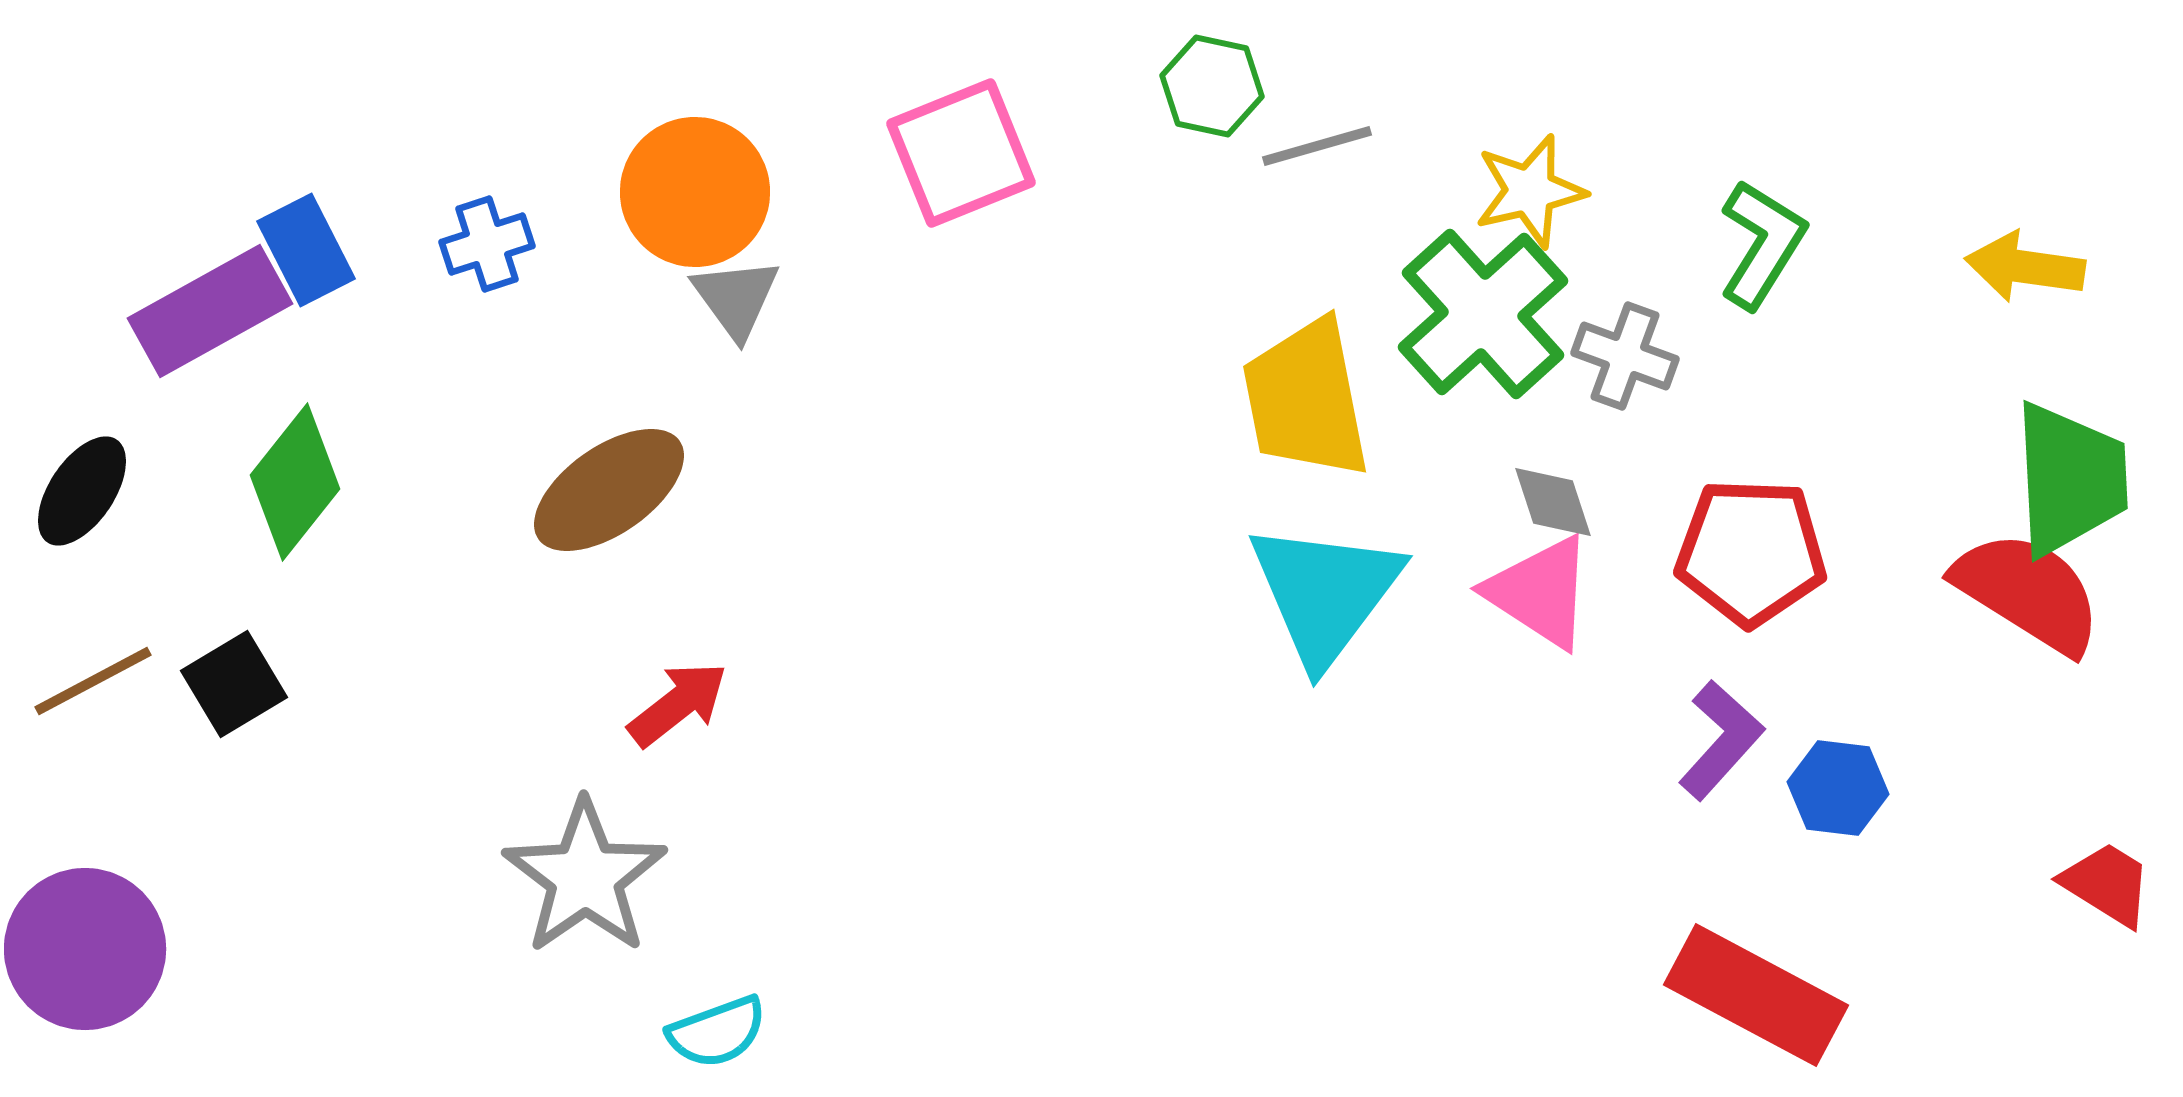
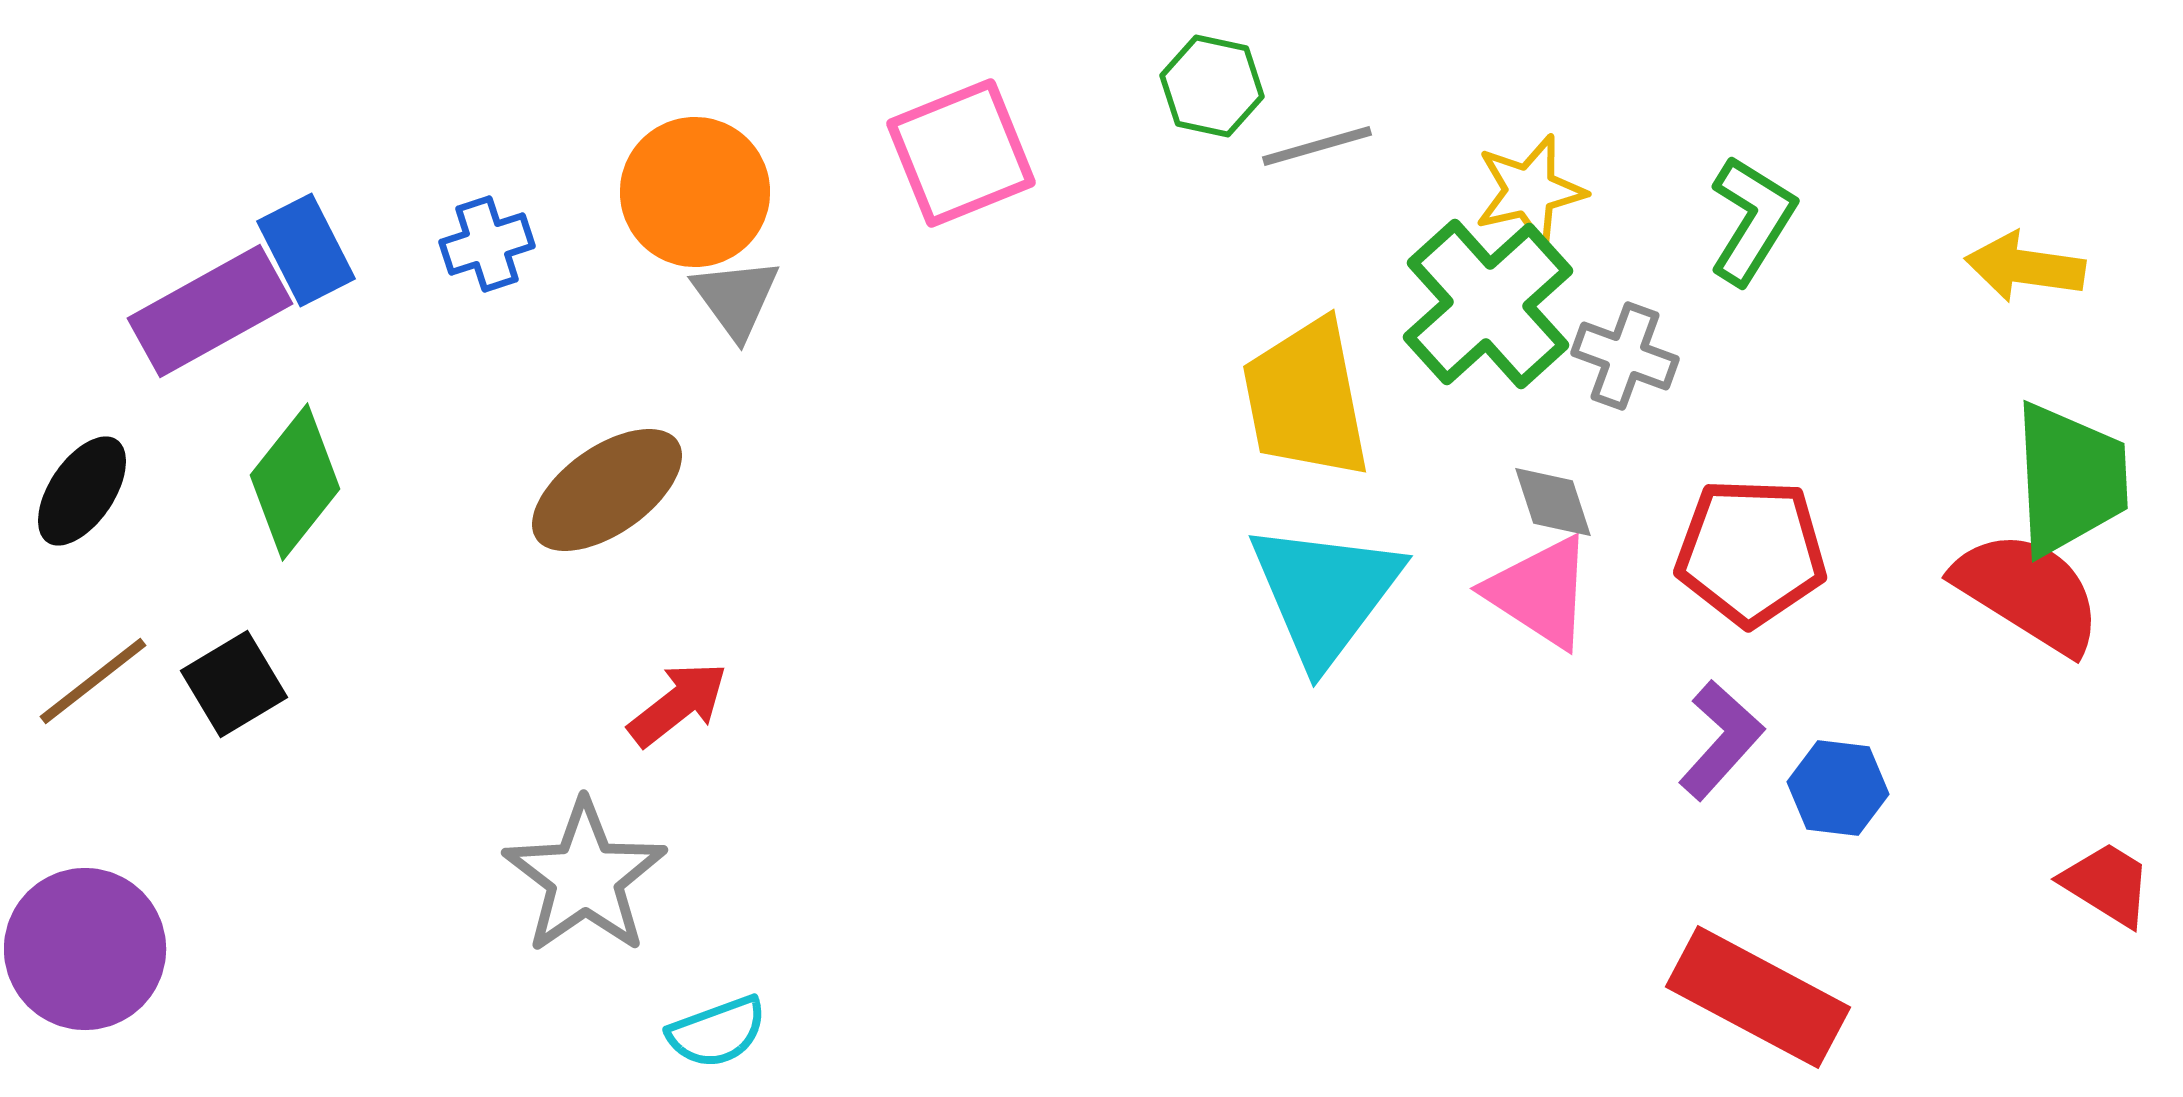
green L-shape: moved 10 px left, 24 px up
green cross: moved 5 px right, 10 px up
brown ellipse: moved 2 px left
brown line: rotated 10 degrees counterclockwise
red rectangle: moved 2 px right, 2 px down
